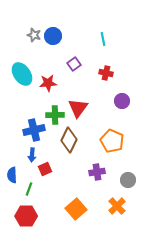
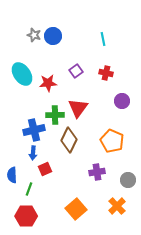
purple square: moved 2 px right, 7 px down
blue arrow: moved 1 px right, 2 px up
